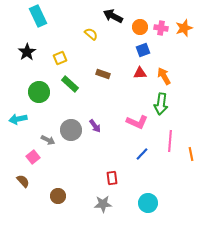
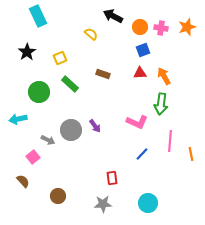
orange star: moved 3 px right, 1 px up
